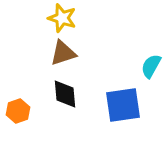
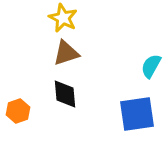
yellow star: moved 1 px right; rotated 8 degrees clockwise
brown triangle: moved 3 px right
blue square: moved 14 px right, 9 px down
